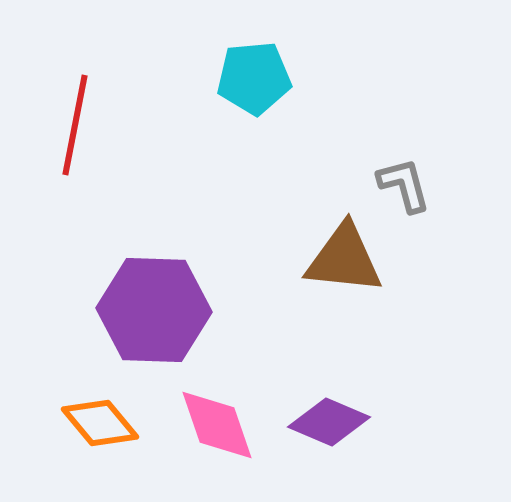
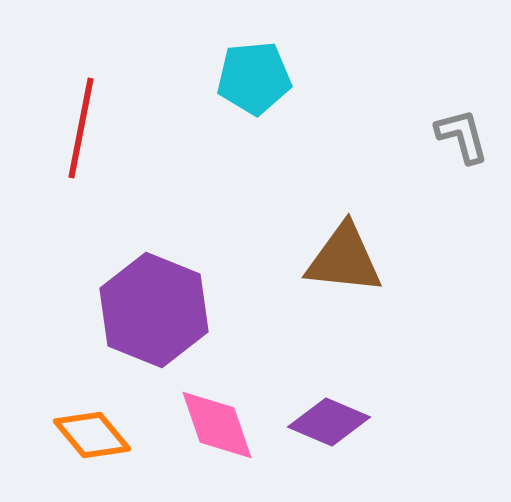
red line: moved 6 px right, 3 px down
gray L-shape: moved 58 px right, 49 px up
purple hexagon: rotated 20 degrees clockwise
orange diamond: moved 8 px left, 12 px down
